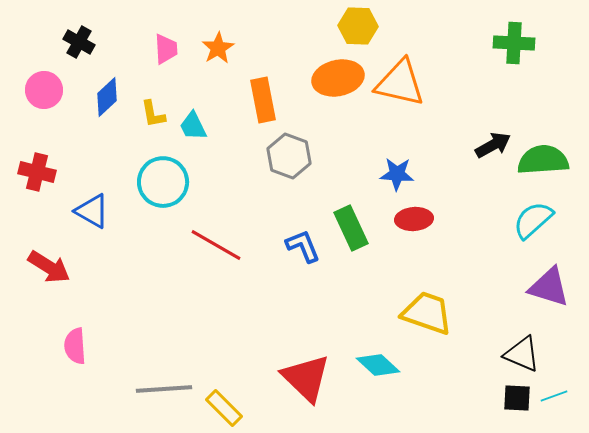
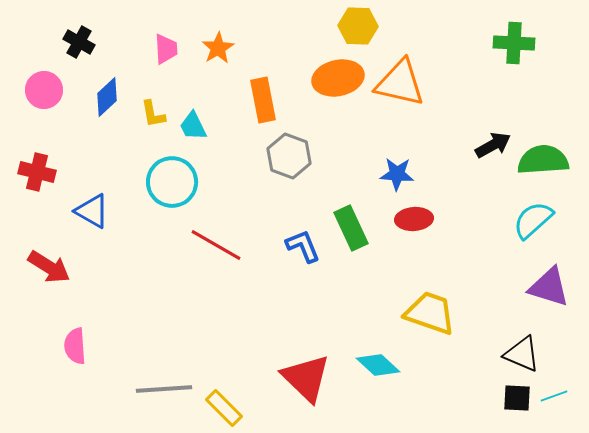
cyan circle: moved 9 px right
yellow trapezoid: moved 3 px right
